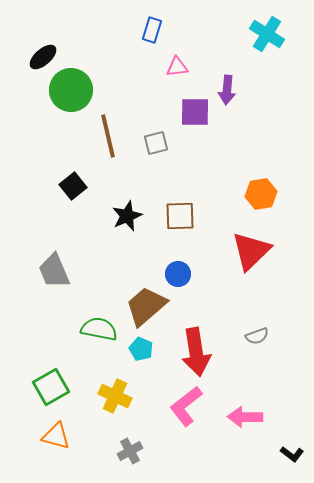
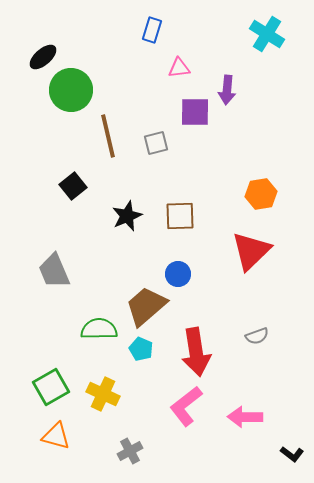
pink triangle: moved 2 px right, 1 px down
green semicircle: rotated 12 degrees counterclockwise
yellow cross: moved 12 px left, 2 px up
